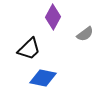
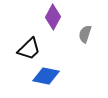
gray semicircle: rotated 144 degrees clockwise
blue diamond: moved 3 px right, 2 px up
